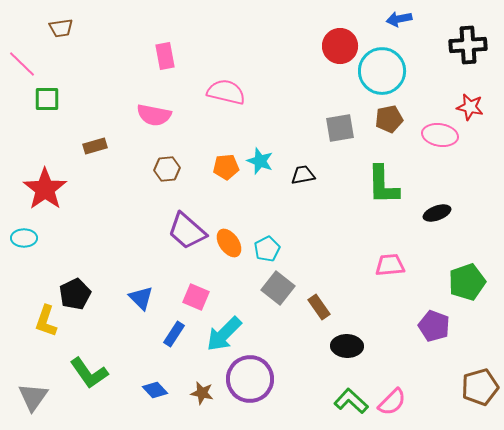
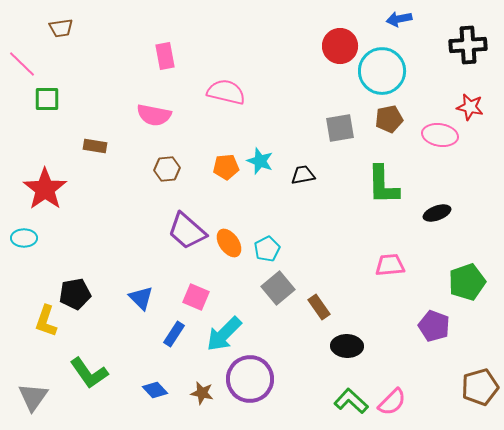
brown rectangle at (95, 146): rotated 25 degrees clockwise
gray square at (278, 288): rotated 12 degrees clockwise
black pentagon at (75, 294): rotated 16 degrees clockwise
